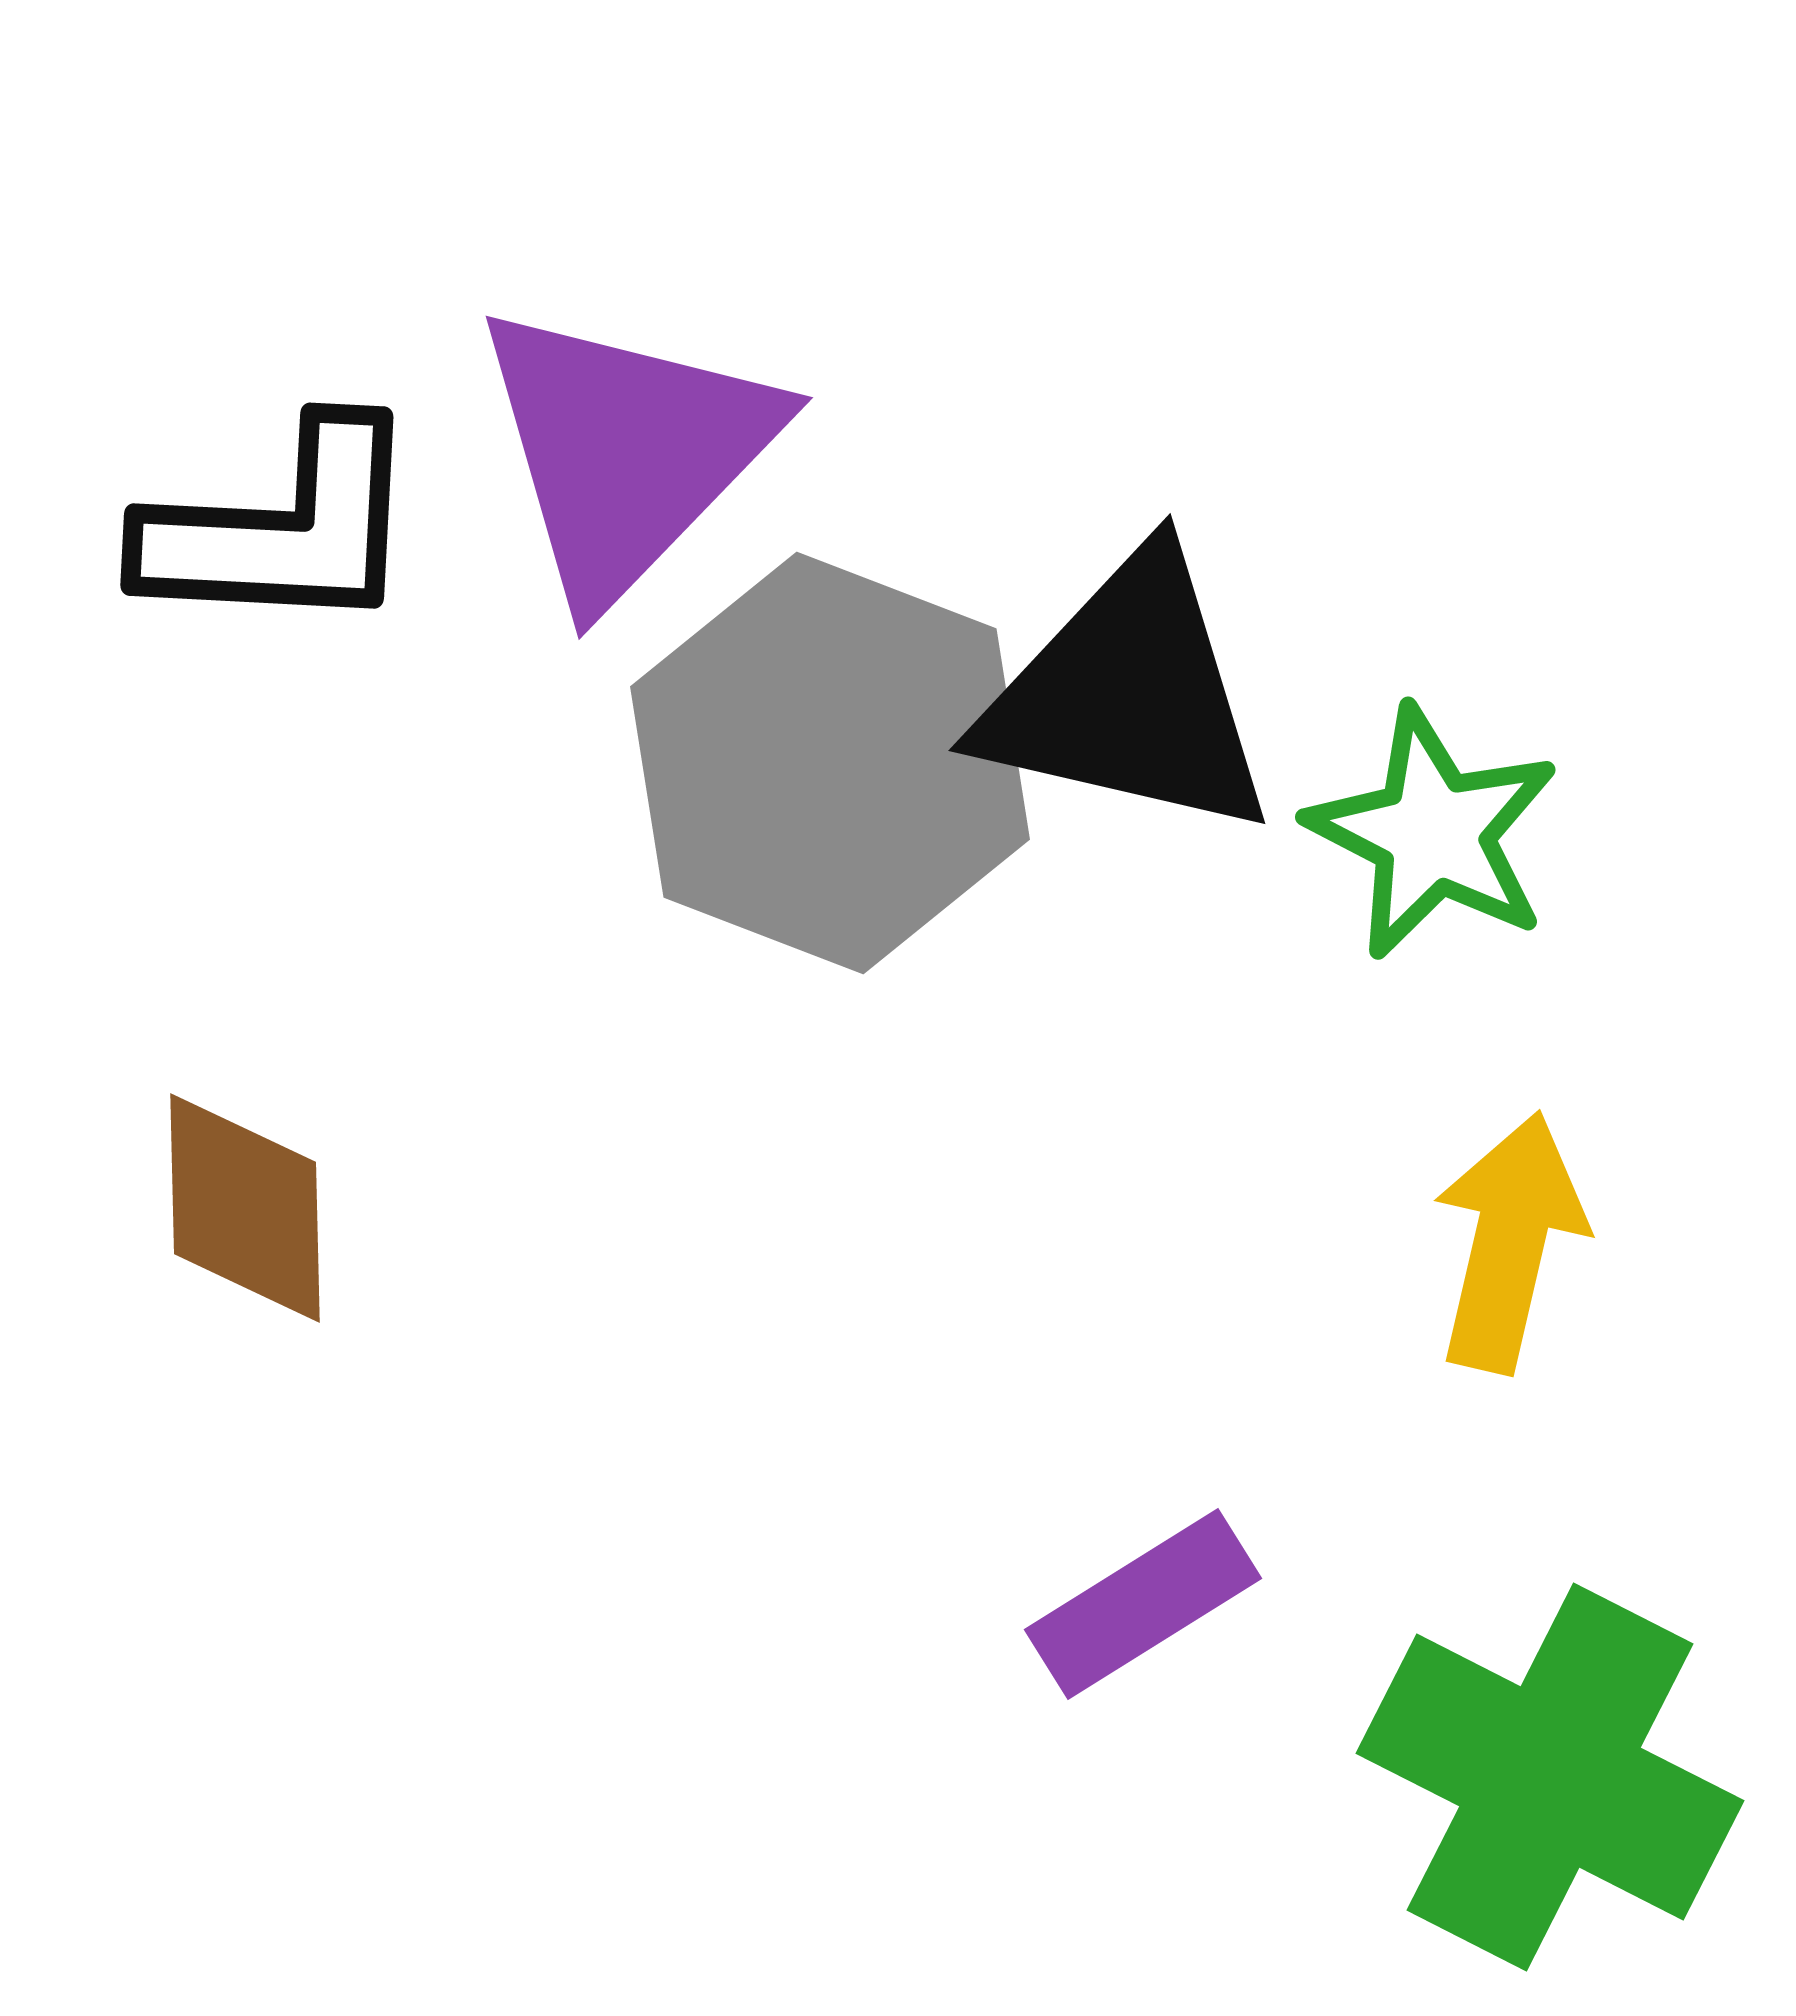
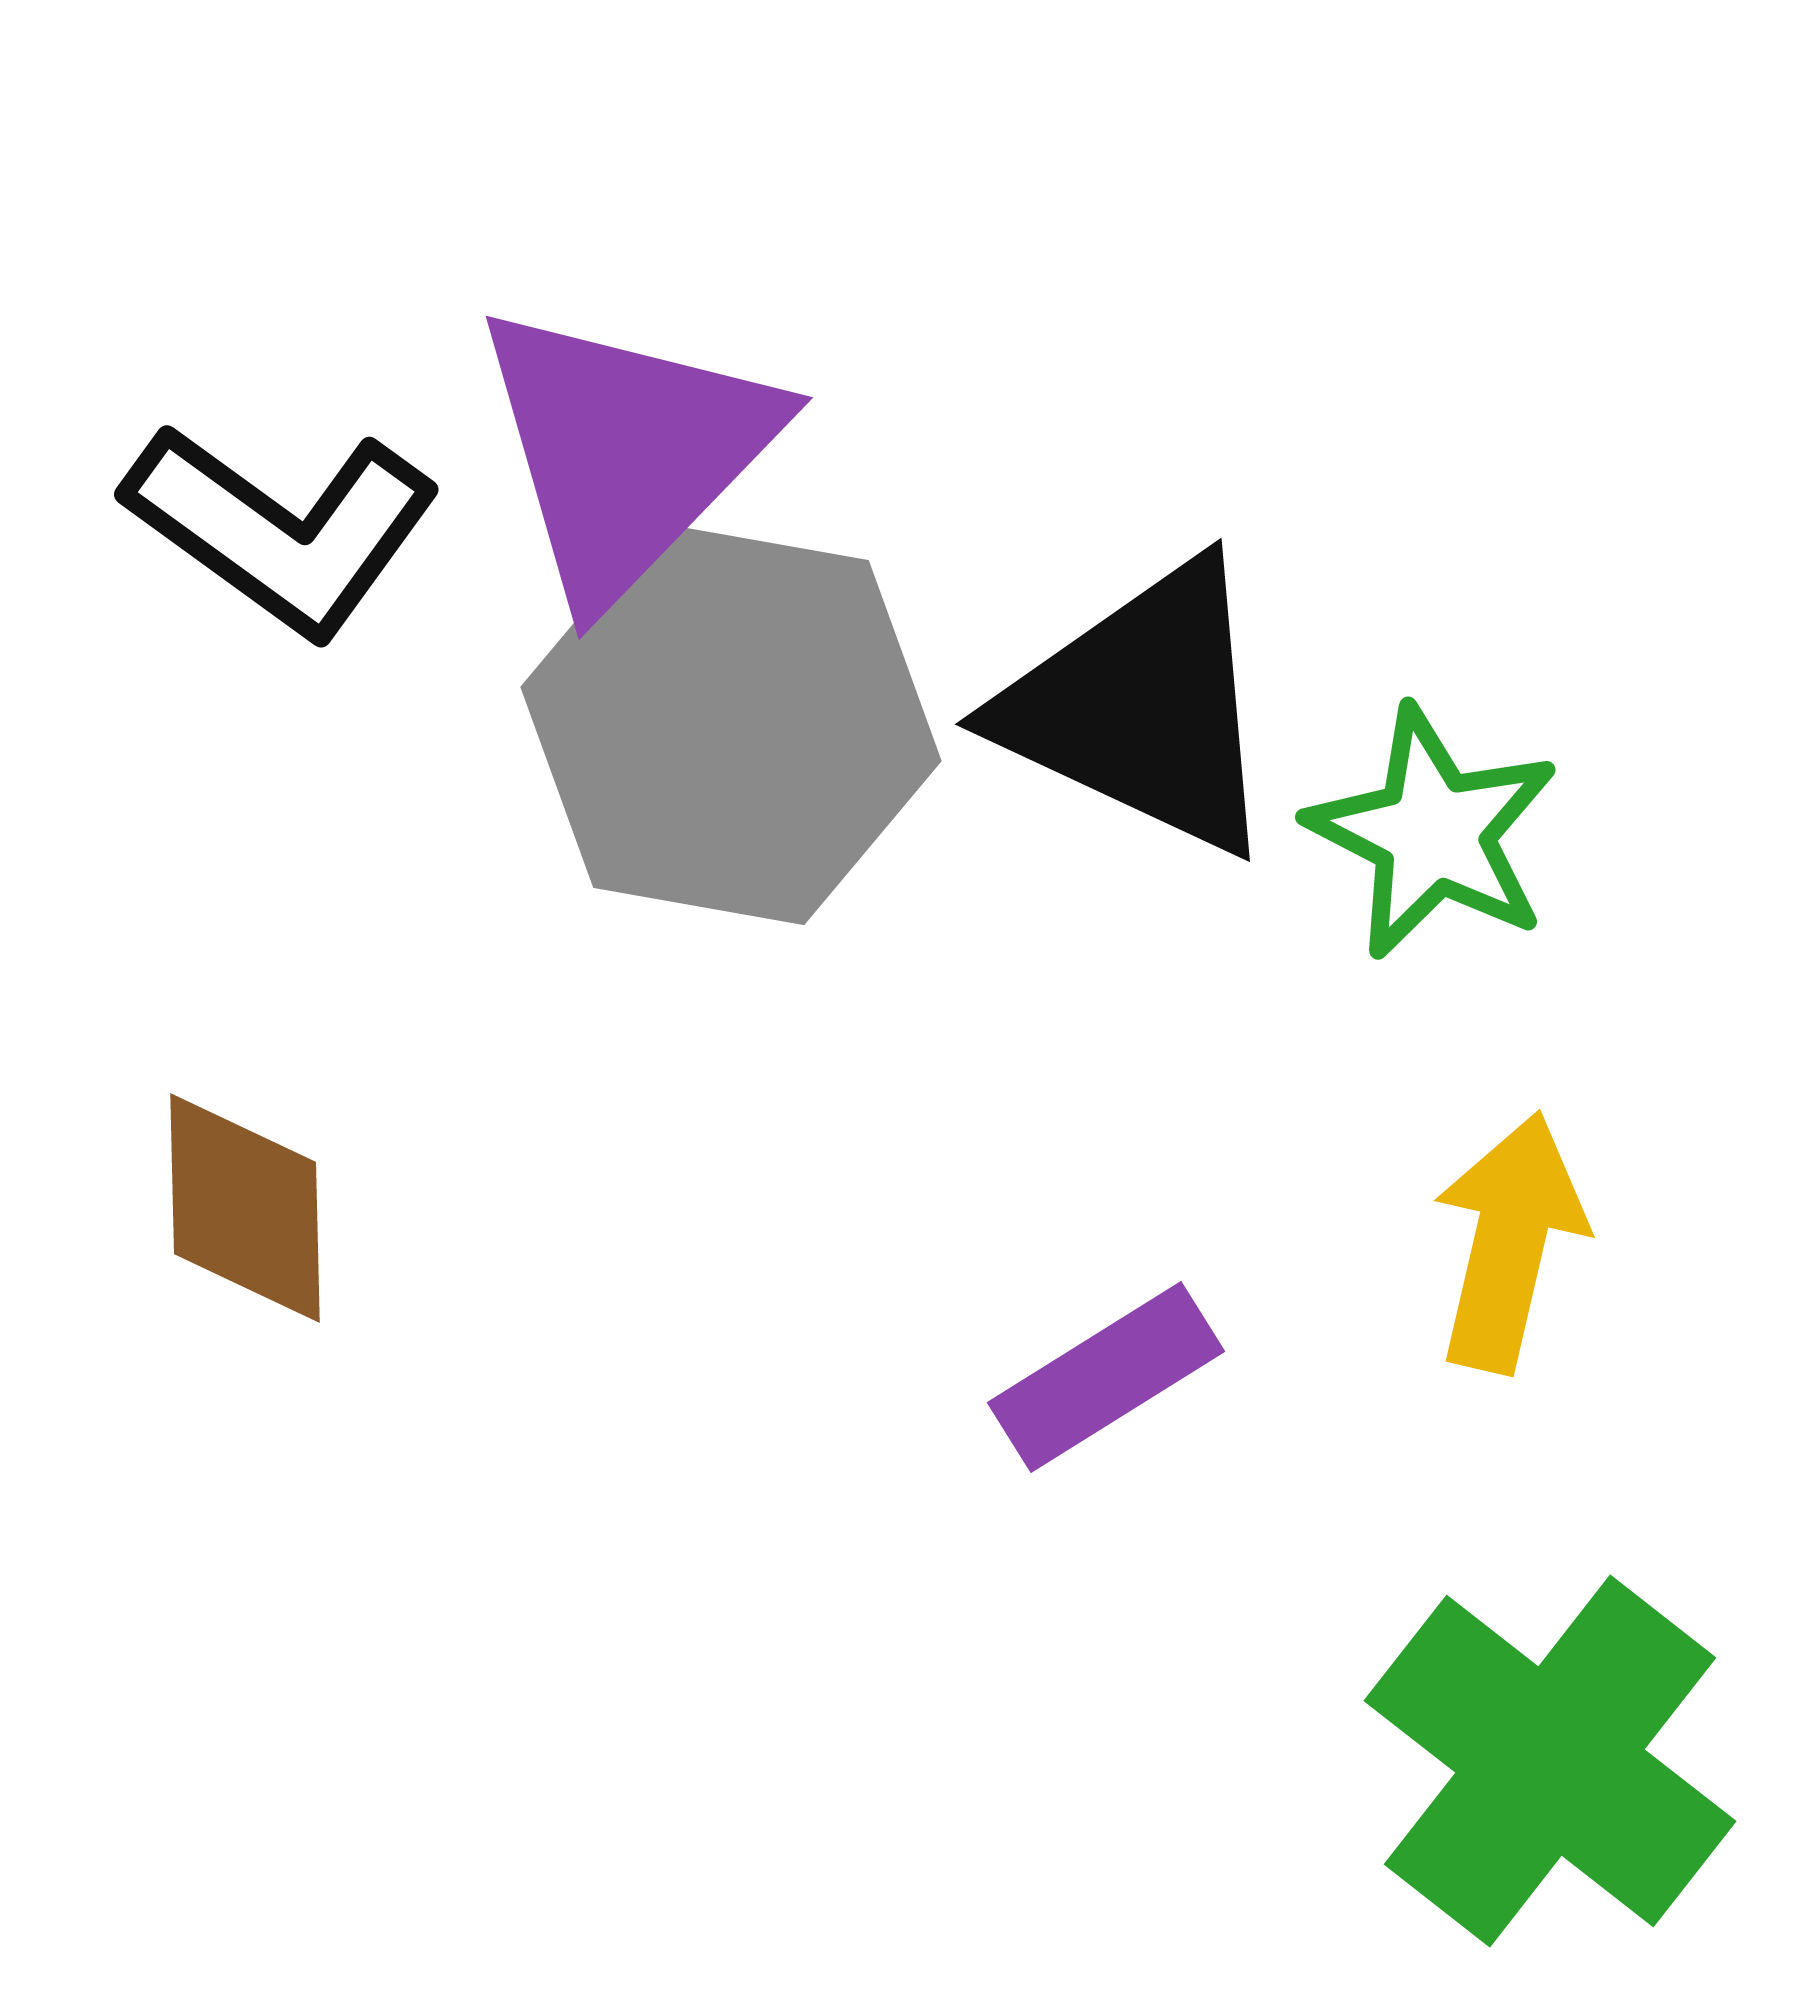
black L-shape: rotated 33 degrees clockwise
black triangle: moved 14 px right, 12 px down; rotated 12 degrees clockwise
gray hexagon: moved 99 px left, 39 px up; rotated 11 degrees counterclockwise
purple rectangle: moved 37 px left, 227 px up
green cross: moved 16 px up; rotated 11 degrees clockwise
